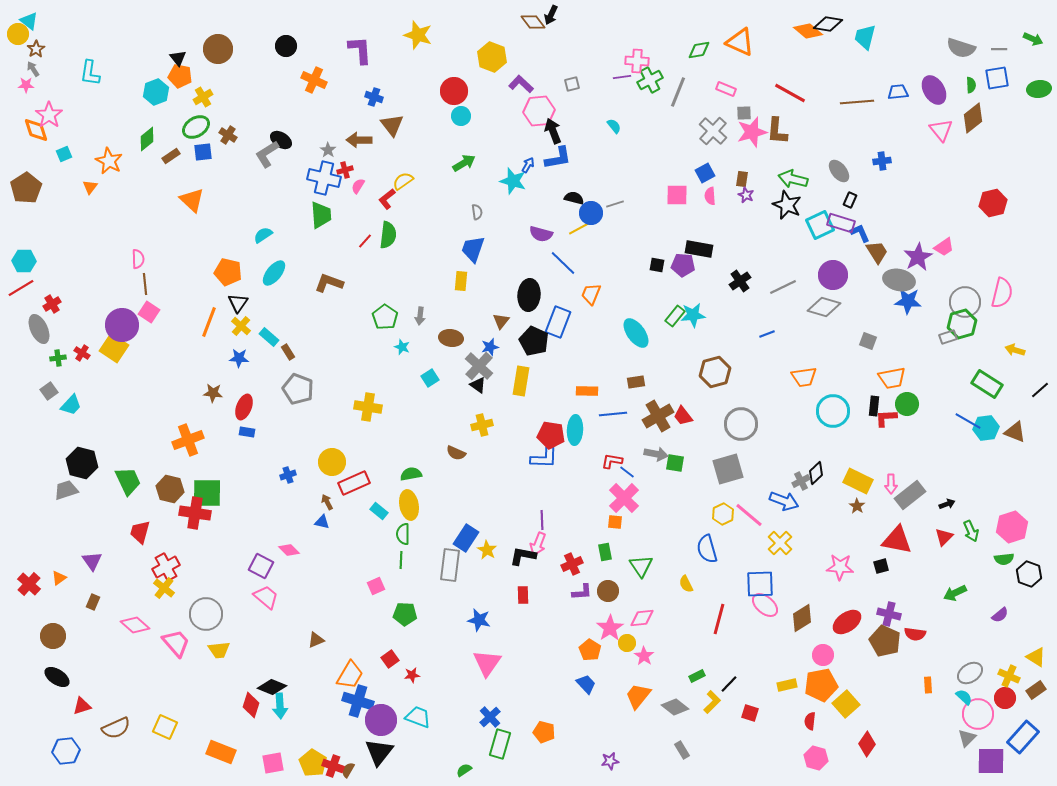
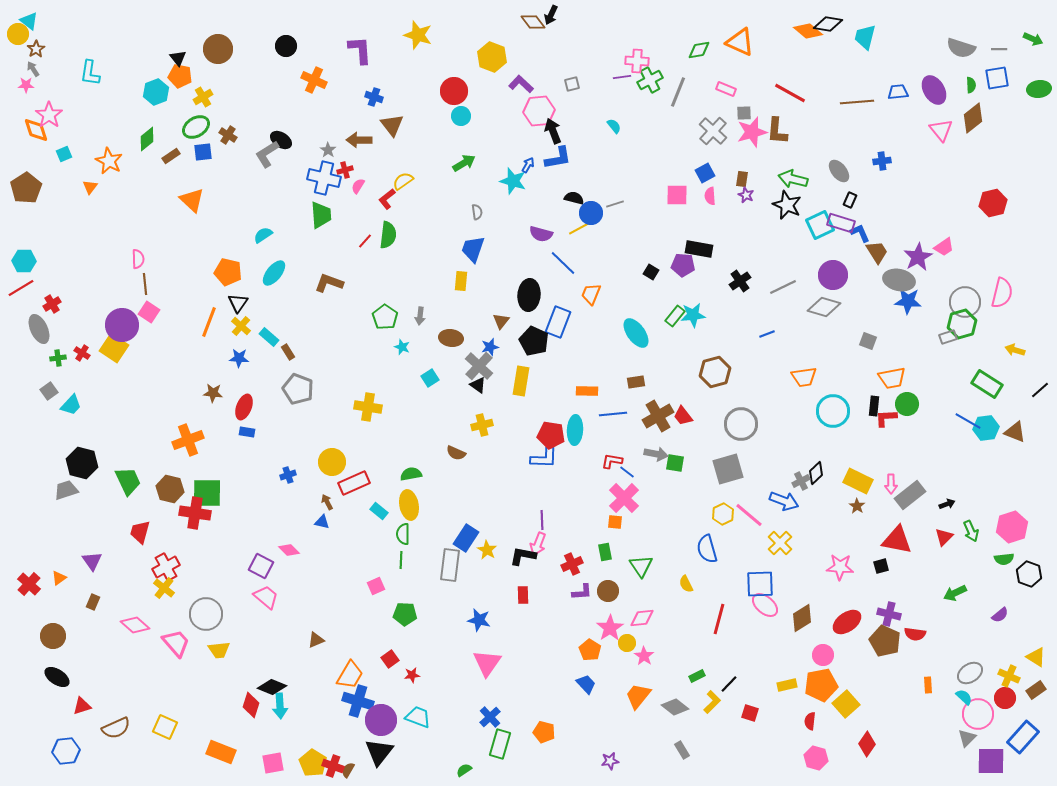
black square at (657, 265): moved 6 px left, 7 px down; rotated 21 degrees clockwise
